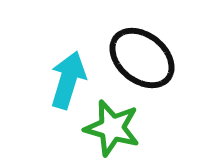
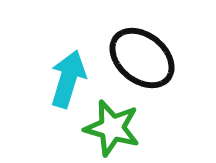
cyan arrow: moved 1 px up
